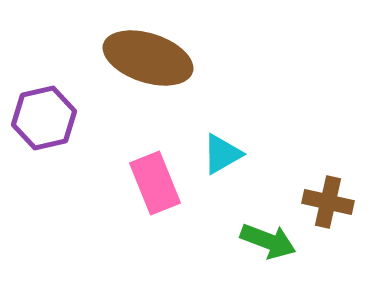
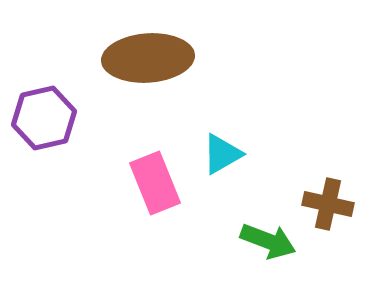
brown ellipse: rotated 22 degrees counterclockwise
brown cross: moved 2 px down
